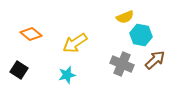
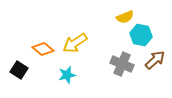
orange diamond: moved 12 px right, 15 px down
